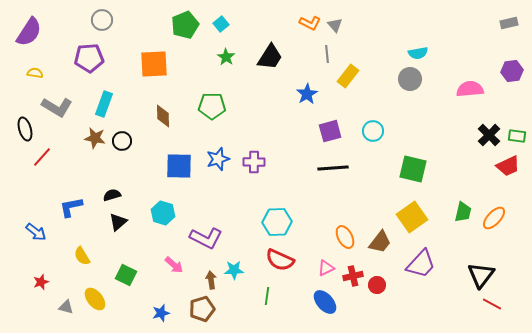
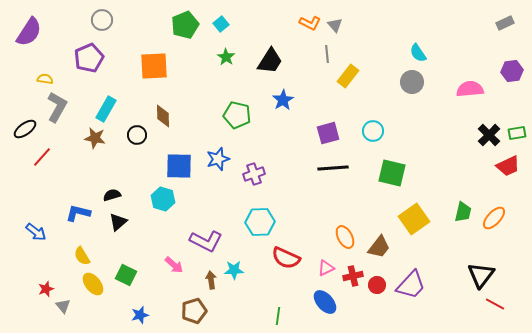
gray rectangle at (509, 23): moved 4 px left; rotated 12 degrees counterclockwise
cyan semicircle at (418, 53): rotated 66 degrees clockwise
black trapezoid at (270, 57): moved 4 px down
purple pentagon at (89, 58): rotated 20 degrees counterclockwise
orange square at (154, 64): moved 2 px down
yellow semicircle at (35, 73): moved 10 px right, 6 px down
gray circle at (410, 79): moved 2 px right, 3 px down
blue star at (307, 94): moved 24 px left, 6 px down
cyan rectangle at (104, 104): moved 2 px right, 5 px down; rotated 10 degrees clockwise
green pentagon at (212, 106): moved 25 px right, 9 px down; rotated 12 degrees clockwise
gray L-shape at (57, 107): rotated 92 degrees counterclockwise
black ellipse at (25, 129): rotated 70 degrees clockwise
purple square at (330, 131): moved 2 px left, 2 px down
green rectangle at (517, 136): moved 3 px up; rotated 18 degrees counterclockwise
black circle at (122, 141): moved 15 px right, 6 px up
purple cross at (254, 162): moved 12 px down; rotated 20 degrees counterclockwise
green square at (413, 169): moved 21 px left, 4 px down
blue L-shape at (71, 207): moved 7 px right, 6 px down; rotated 25 degrees clockwise
cyan hexagon at (163, 213): moved 14 px up
yellow square at (412, 217): moved 2 px right, 2 px down
cyan hexagon at (277, 222): moved 17 px left
purple L-shape at (206, 238): moved 3 px down
brown trapezoid at (380, 242): moved 1 px left, 5 px down
red semicircle at (280, 260): moved 6 px right, 2 px up
purple trapezoid at (421, 264): moved 10 px left, 21 px down
red star at (41, 282): moved 5 px right, 7 px down
green line at (267, 296): moved 11 px right, 20 px down
yellow ellipse at (95, 299): moved 2 px left, 15 px up
red line at (492, 304): moved 3 px right
gray triangle at (66, 307): moved 3 px left, 1 px up; rotated 35 degrees clockwise
brown pentagon at (202, 309): moved 8 px left, 2 px down
blue star at (161, 313): moved 21 px left, 2 px down
